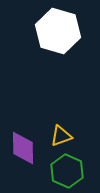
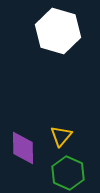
yellow triangle: rotated 30 degrees counterclockwise
green hexagon: moved 1 px right, 2 px down
